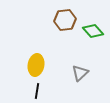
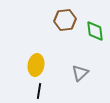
green diamond: moved 2 px right; rotated 35 degrees clockwise
black line: moved 2 px right
